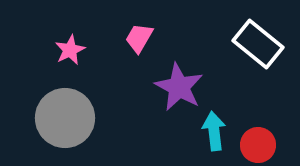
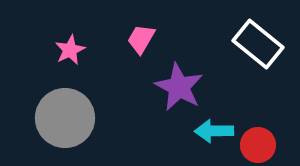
pink trapezoid: moved 2 px right, 1 px down
cyan arrow: rotated 84 degrees counterclockwise
